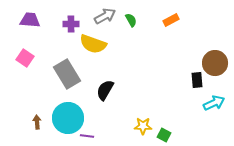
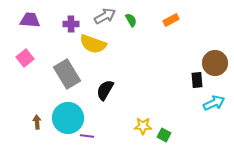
pink square: rotated 18 degrees clockwise
